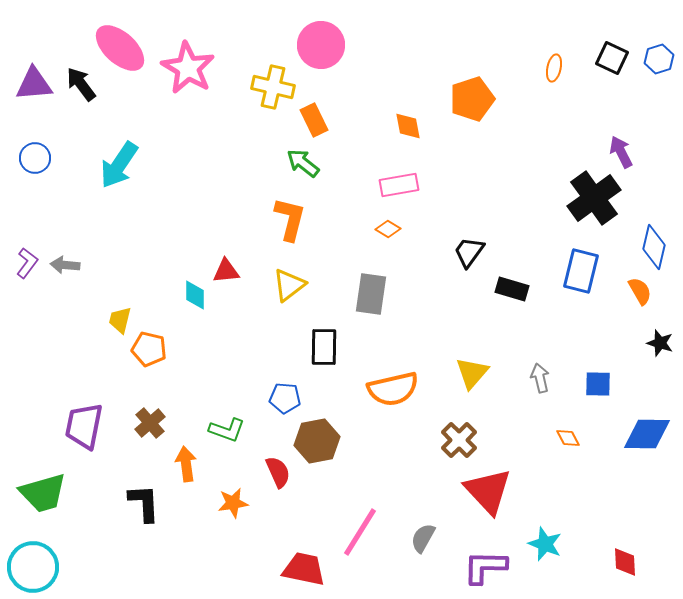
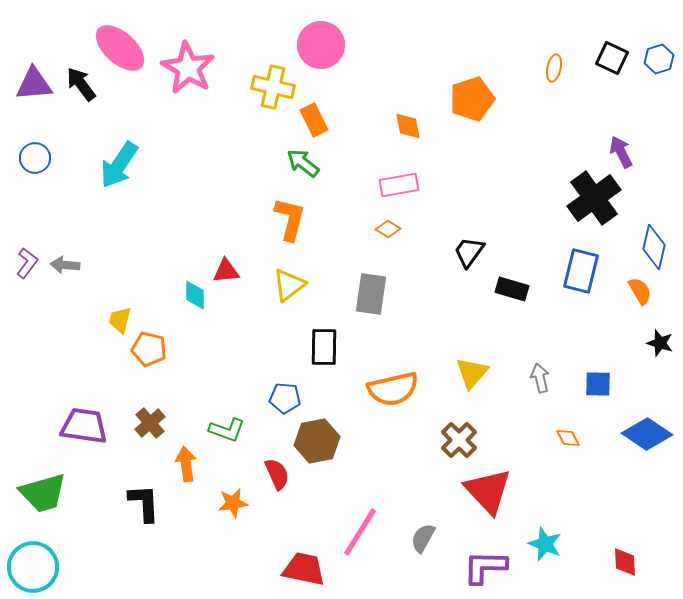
purple trapezoid at (84, 426): rotated 87 degrees clockwise
blue diamond at (647, 434): rotated 33 degrees clockwise
red semicircle at (278, 472): moved 1 px left, 2 px down
